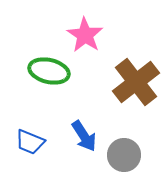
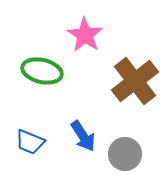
green ellipse: moved 7 px left
brown cross: moved 1 px left, 1 px up
blue arrow: moved 1 px left
gray circle: moved 1 px right, 1 px up
